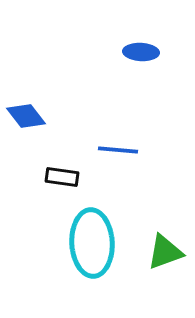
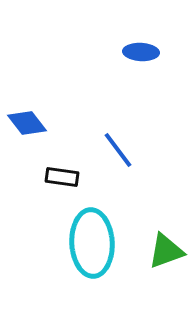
blue diamond: moved 1 px right, 7 px down
blue line: rotated 48 degrees clockwise
green triangle: moved 1 px right, 1 px up
